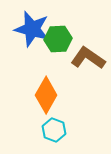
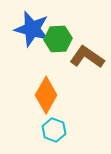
brown L-shape: moved 1 px left, 1 px up
